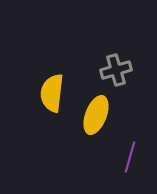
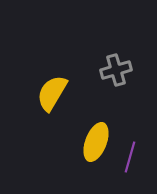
yellow semicircle: rotated 24 degrees clockwise
yellow ellipse: moved 27 px down
